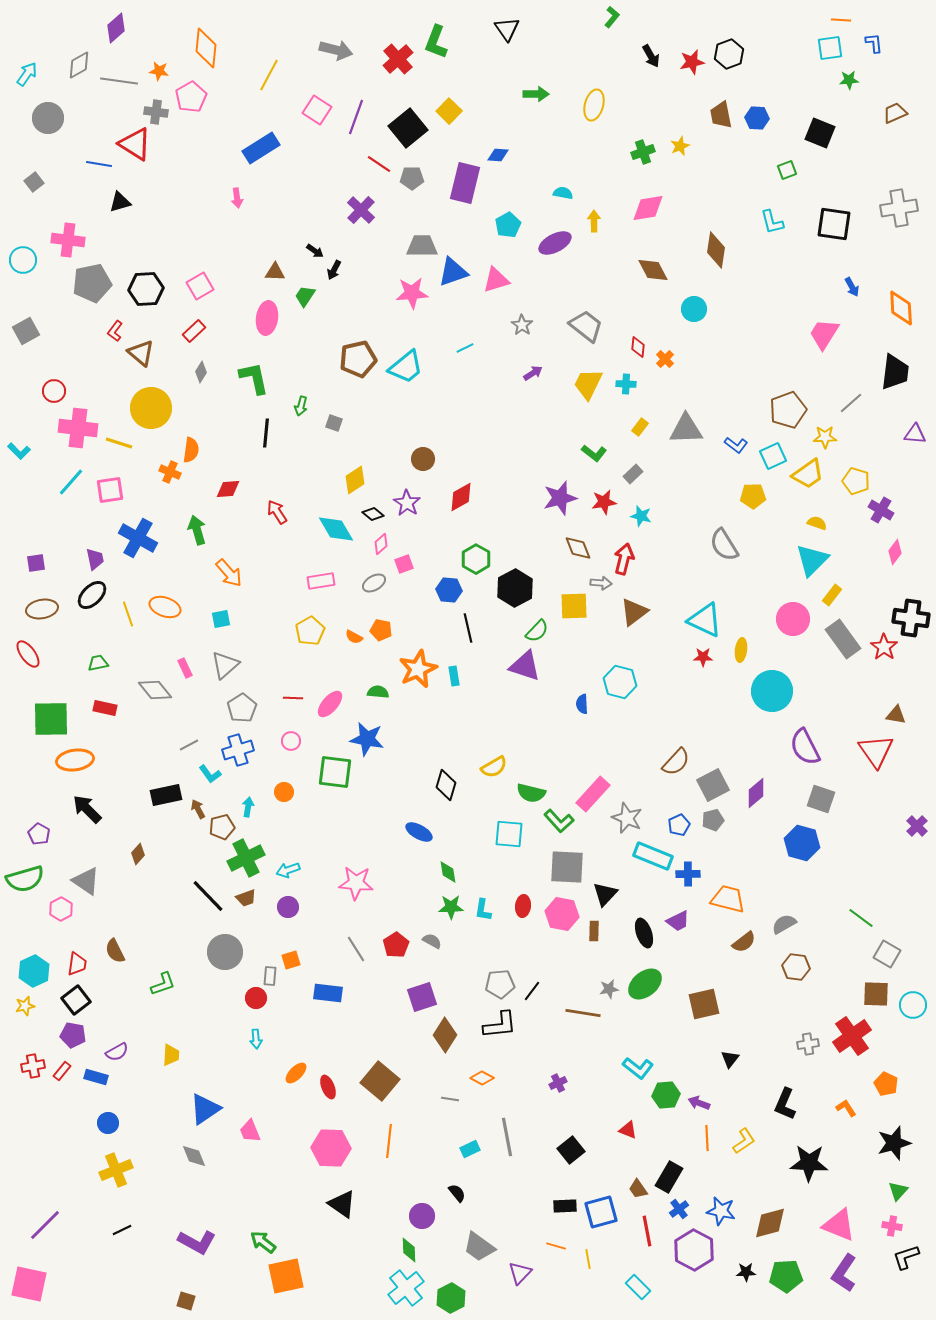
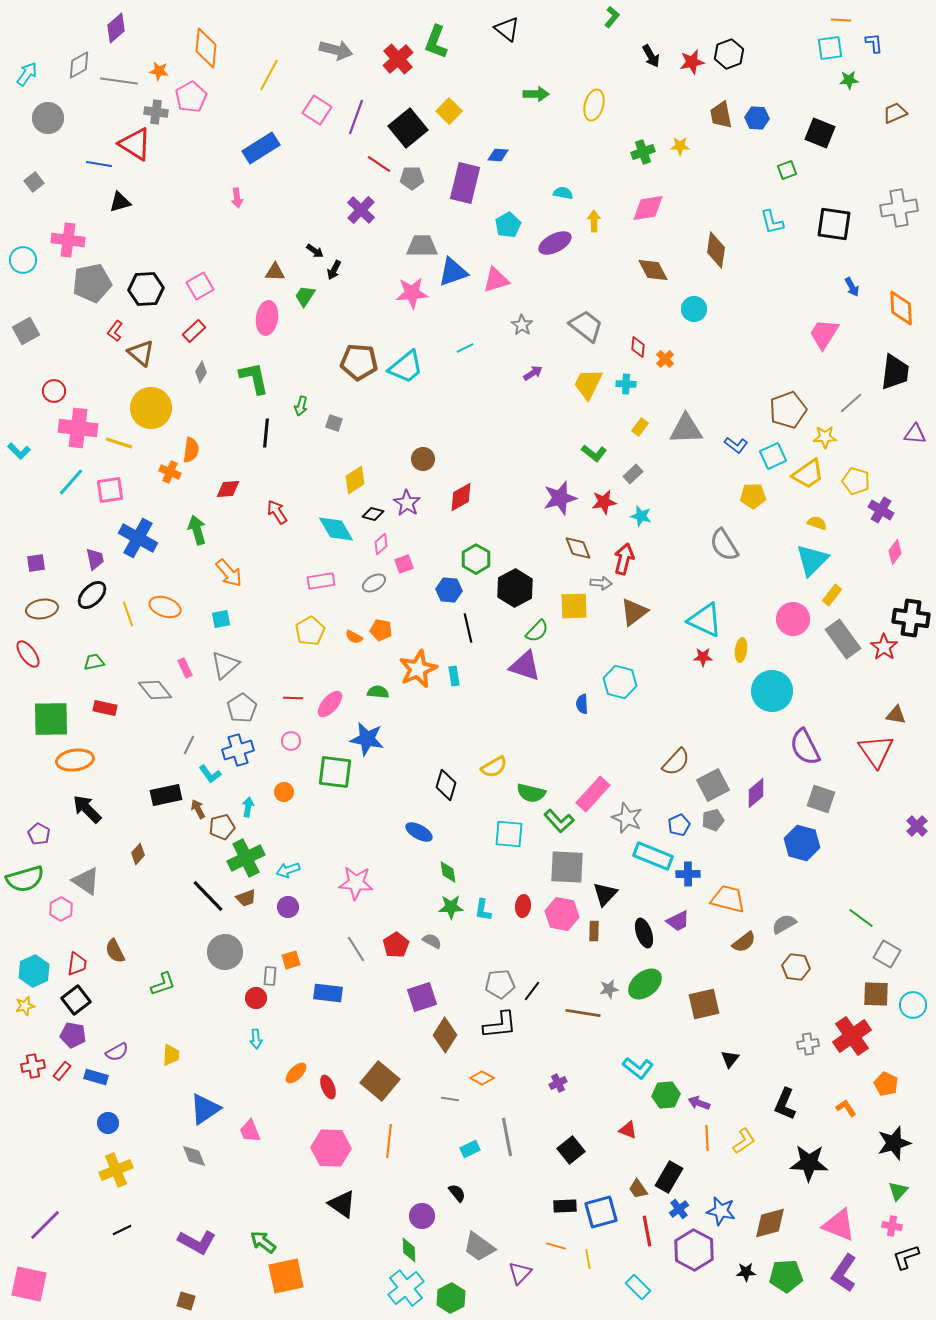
black triangle at (507, 29): rotated 16 degrees counterclockwise
yellow star at (680, 146): rotated 24 degrees clockwise
brown pentagon at (358, 359): moved 1 px right, 3 px down; rotated 18 degrees clockwise
black diamond at (373, 514): rotated 25 degrees counterclockwise
green trapezoid at (98, 663): moved 4 px left, 1 px up
gray line at (189, 745): rotated 36 degrees counterclockwise
